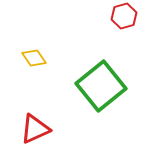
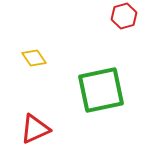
green square: moved 4 px down; rotated 27 degrees clockwise
